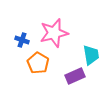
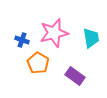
cyan trapezoid: moved 17 px up
purple rectangle: rotated 60 degrees clockwise
